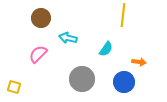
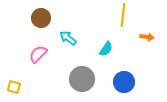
cyan arrow: rotated 24 degrees clockwise
orange arrow: moved 8 px right, 25 px up
